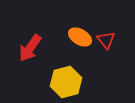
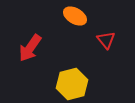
orange ellipse: moved 5 px left, 21 px up
yellow hexagon: moved 6 px right, 2 px down
